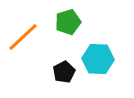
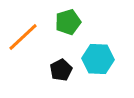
black pentagon: moved 3 px left, 2 px up
